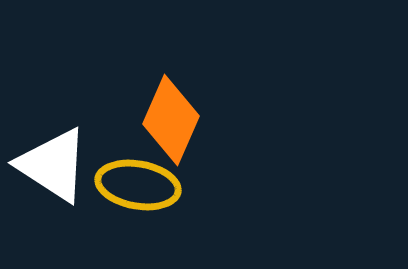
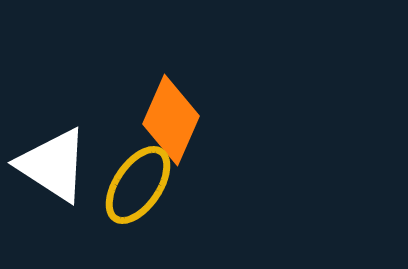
yellow ellipse: rotated 66 degrees counterclockwise
